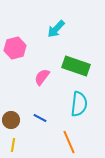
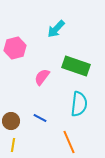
brown circle: moved 1 px down
